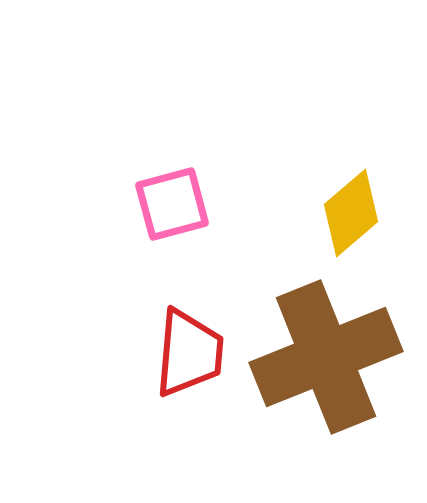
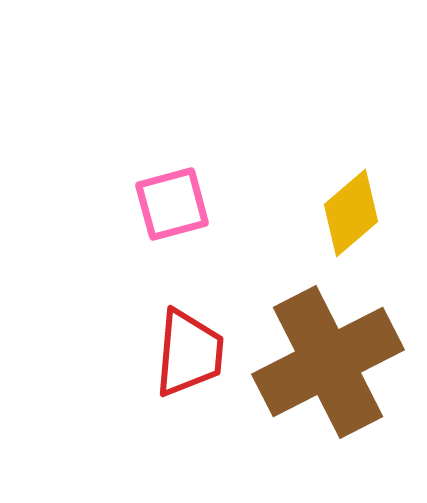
brown cross: moved 2 px right, 5 px down; rotated 5 degrees counterclockwise
